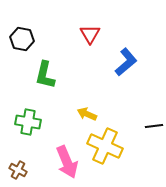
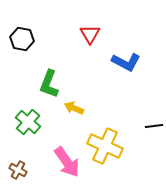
blue L-shape: rotated 68 degrees clockwise
green L-shape: moved 4 px right, 9 px down; rotated 8 degrees clockwise
yellow arrow: moved 13 px left, 6 px up
green cross: rotated 30 degrees clockwise
pink arrow: rotated 12 degrees counterclockwise
